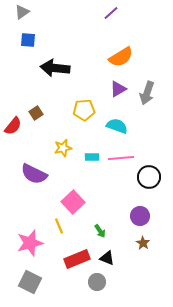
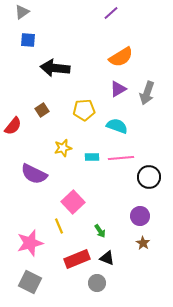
brown square: moved 6 px right, 3 px up
gray circle: moved 1 px down
